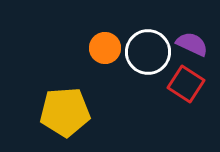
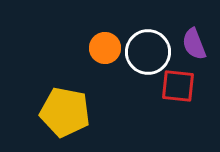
purple semicircle: moved 2 px right; rotated 136 degrees counterclockwise
red square: moved 8 px left, 2 px down; rotated 27 degrees counterclockwise
yellow pentagon: rotated 15 degrees clockwise
